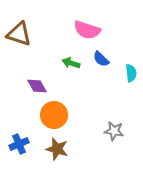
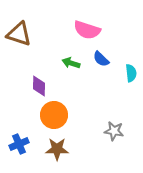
purple diamond: moved 2 px right; rotated 30 degrees clockwise
brown star: rotated 15 degrees counterclockwise
